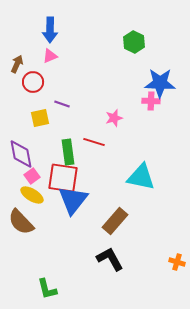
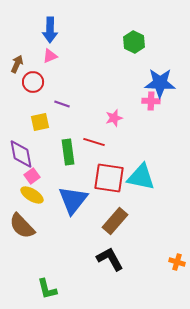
yellow square: moved 4 px down
red square: moved 46 px right
brown semicircle: moved 1 px right, 4 px down
